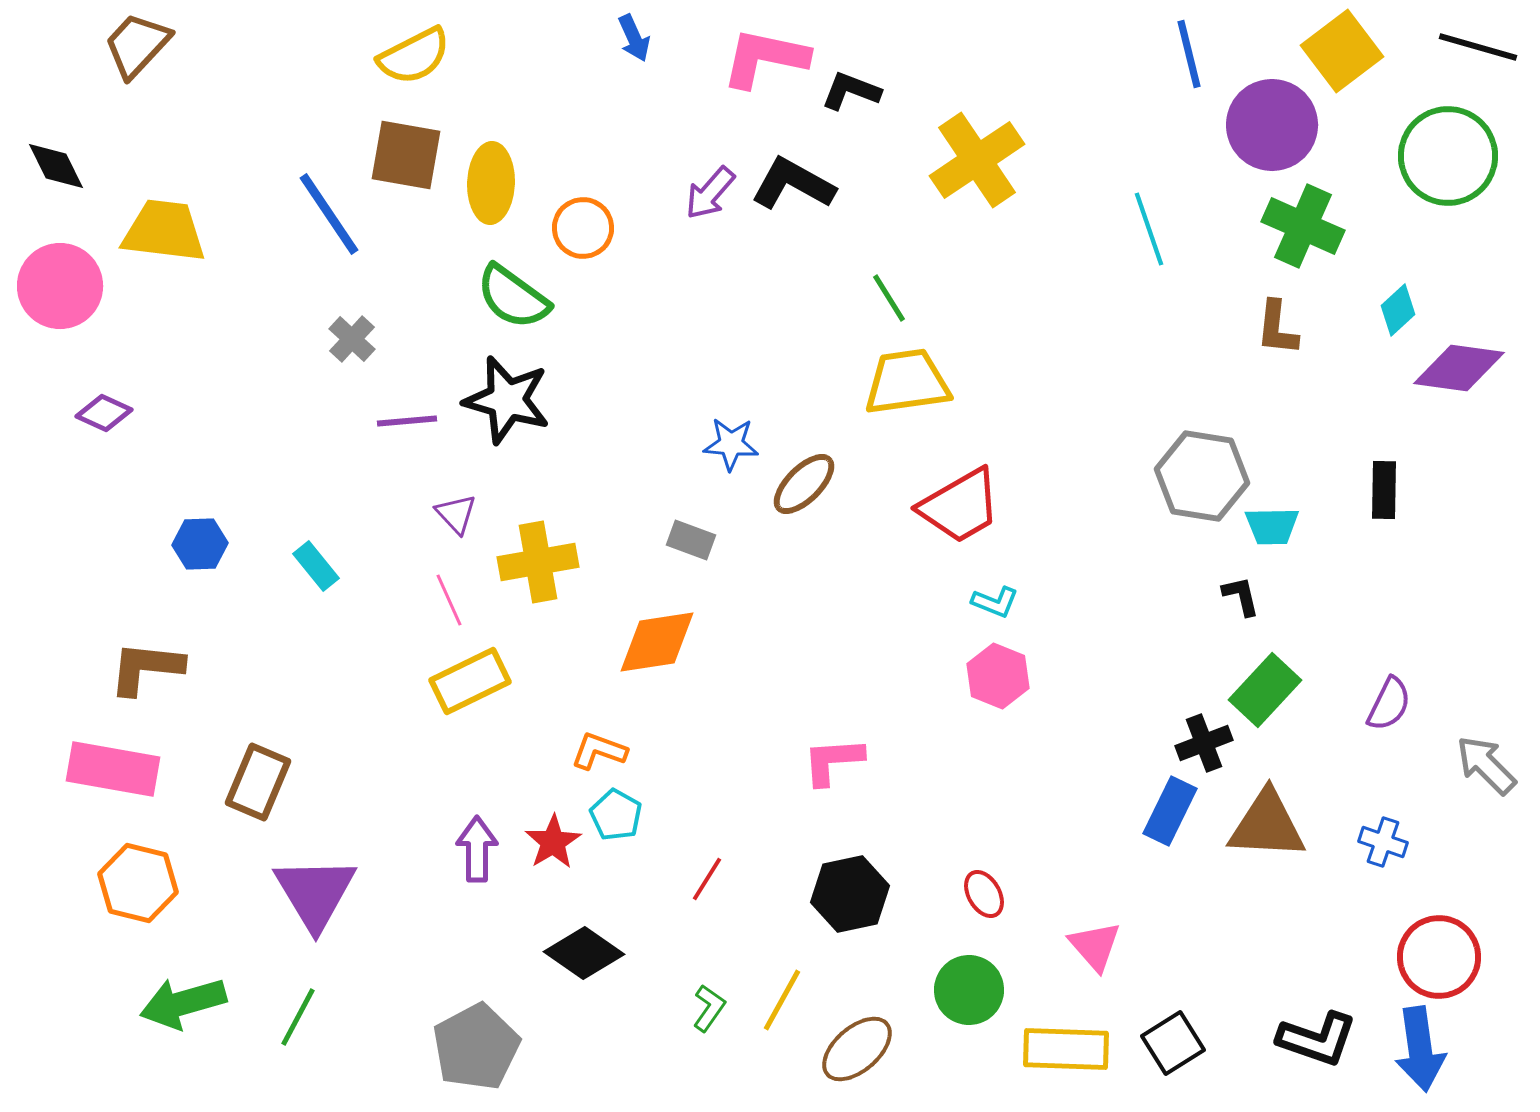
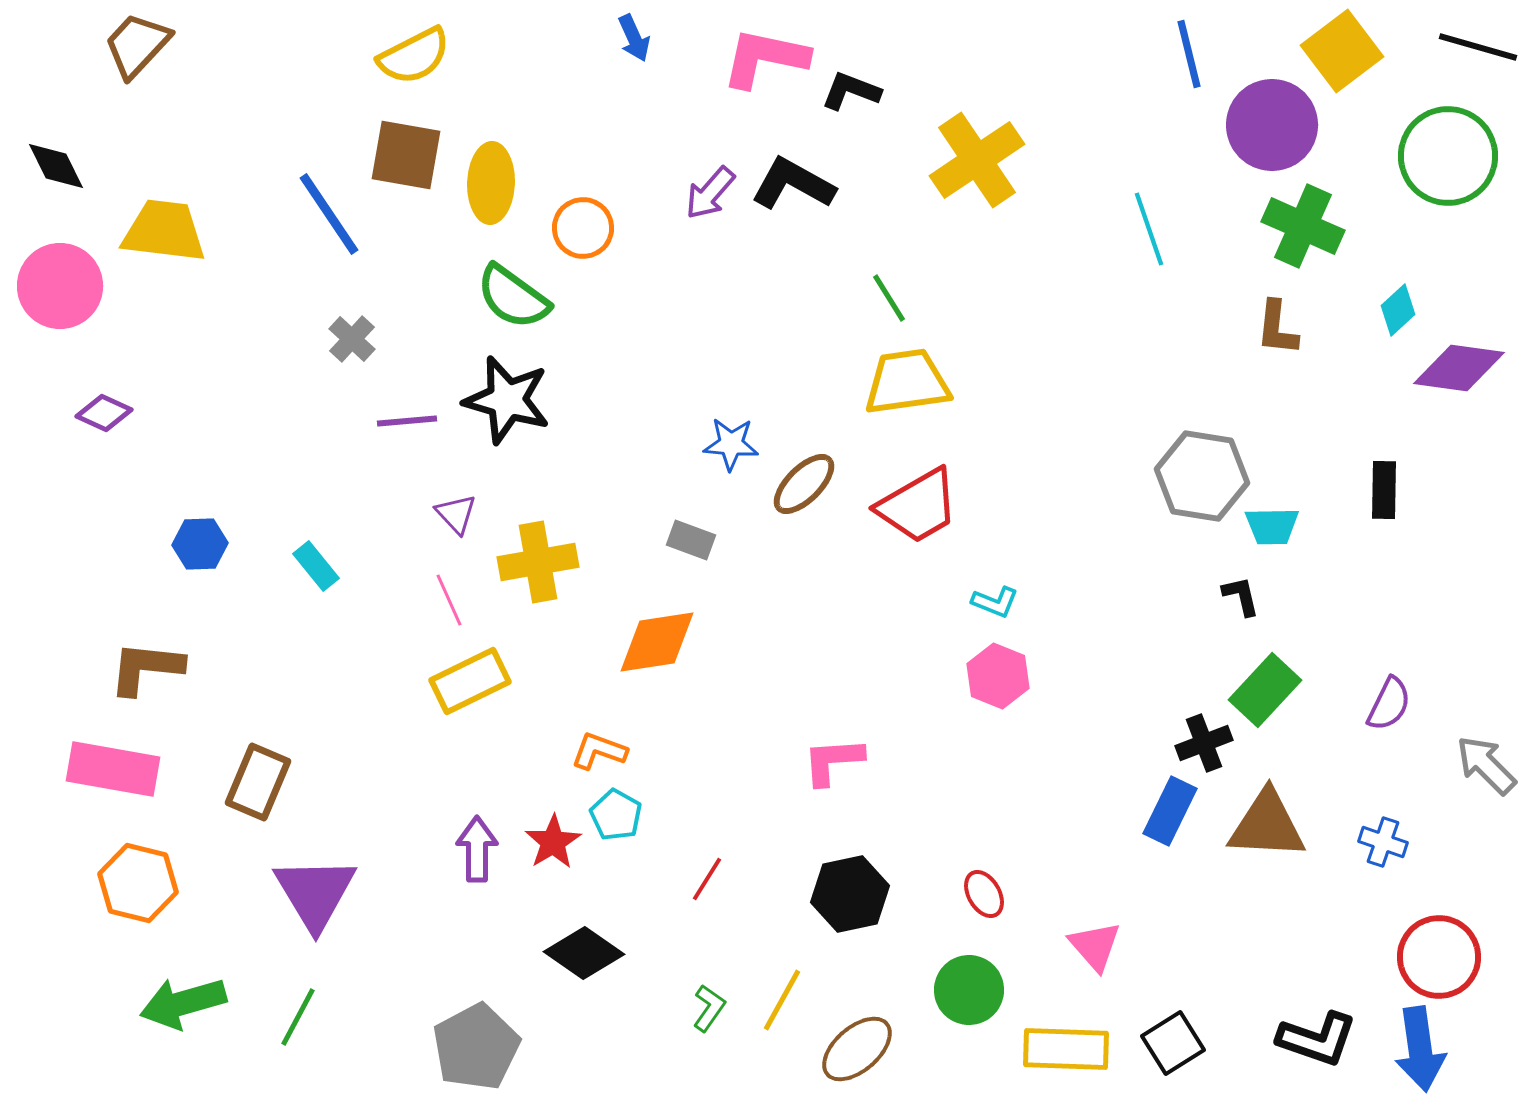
red trapezoid at (960, 506): moved 42 px left
